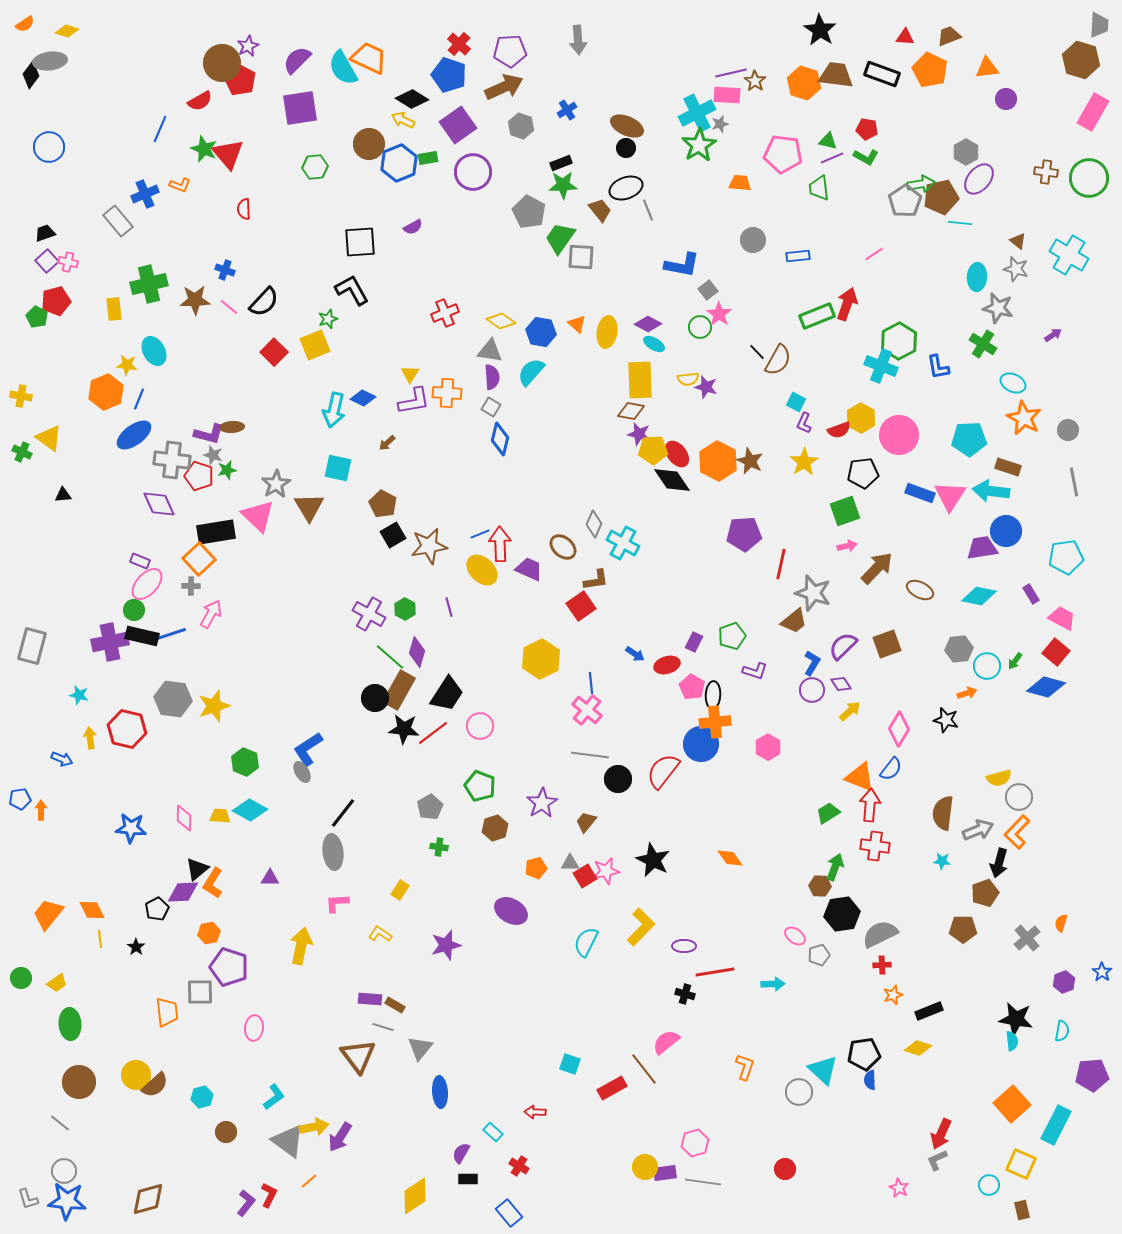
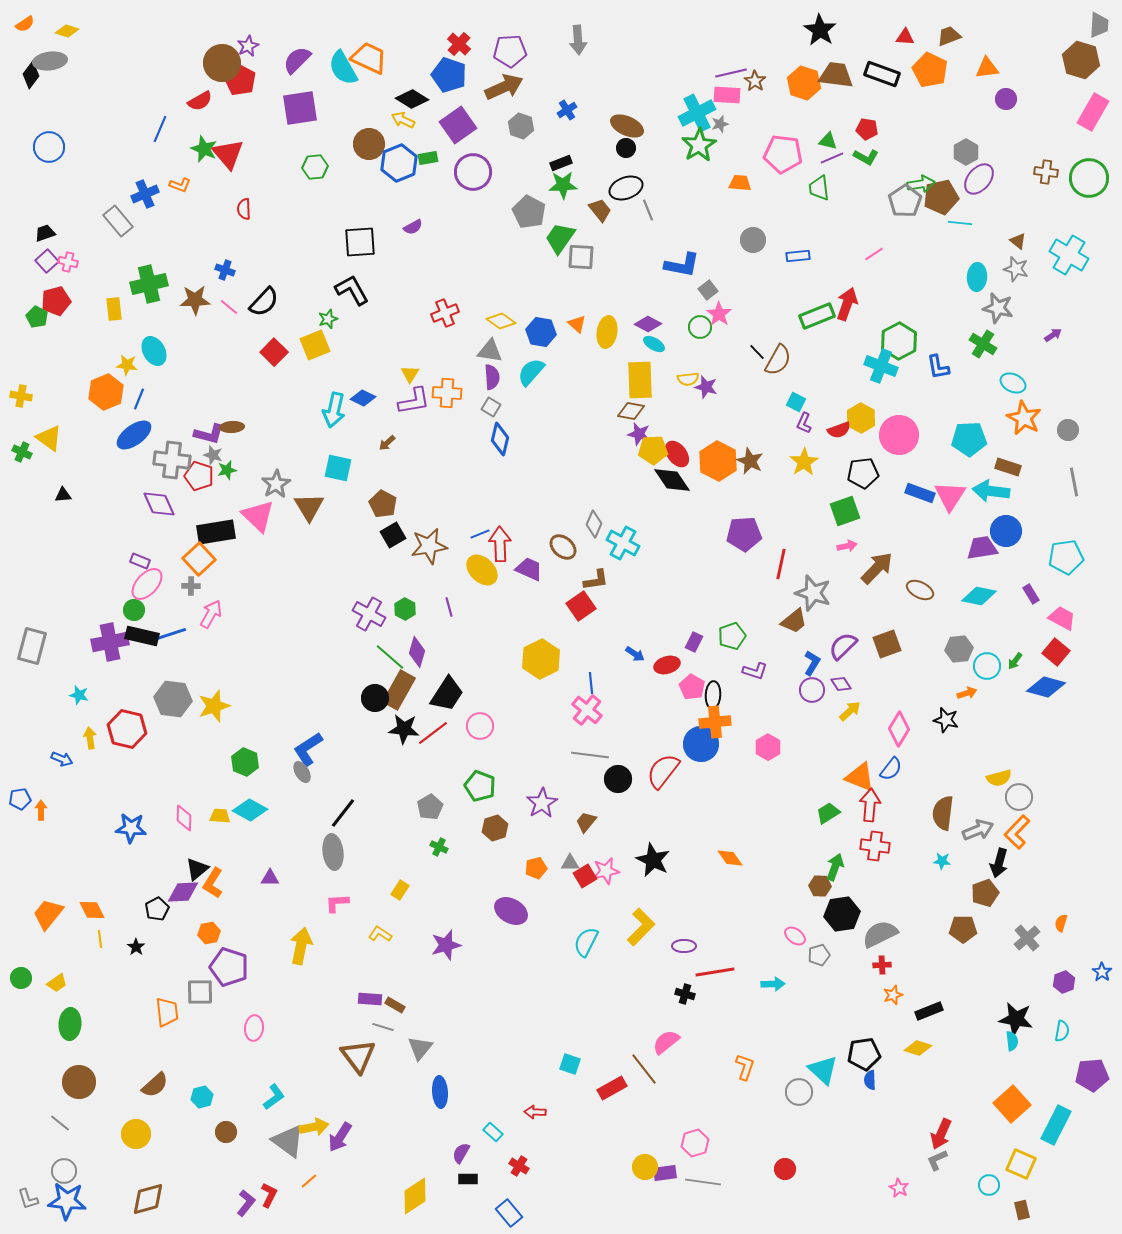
green cross at (439, 847): rotated 18 degrees clockwise
green ellipse at (70, 1024): rotated 8 degrees clockwise
yellow circle at (136, 1075): moved 59 px down
